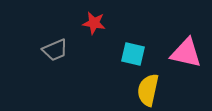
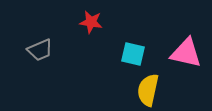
red star: moved 3 px left, 1 px up
gray trapezoid: moved 15 px left
